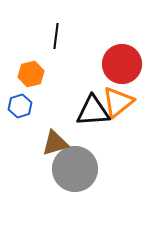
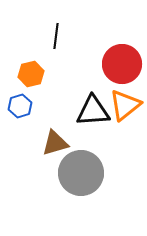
orange triangle: moved 7 px right, 3 px down
gray circle: moved 6 px right, 4 px down
